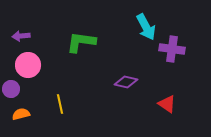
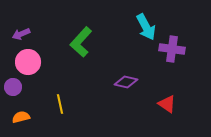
purple arrow: moved 2 px up; rotated 18 degrees counterclockwise
green L-shape: rotated 56 degrees counterclockwise
pink circle: moved 3 px up
purple circle: moved 2 px right, 2 px up
orange semicircle: moved 3 px down
